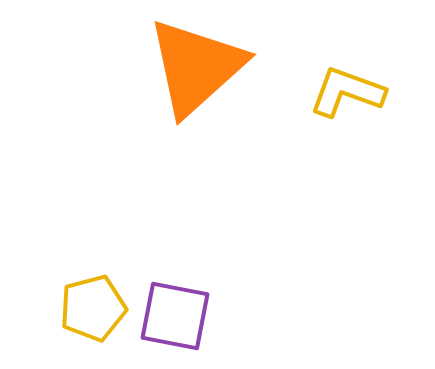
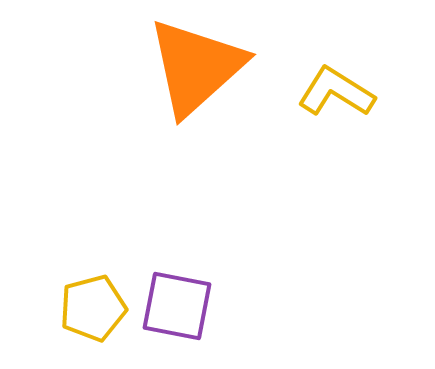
yellow L-shape: moved 11 px left; rotated 12 degrees clockwise
purple square: moved 2 px right, 10 px up
